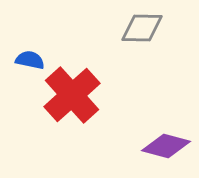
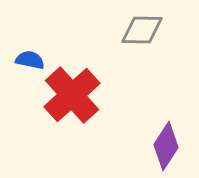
gray diamond: moved 2 px down
purple diamond: rotated 72 degrees counterclockwise
